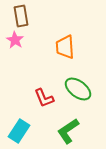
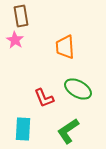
green ellipse: rotated 8 degrees counterclockwise
cyan rectangle: moved 4 px right, 2 px up; rotated 30 degrees counterclockwise
